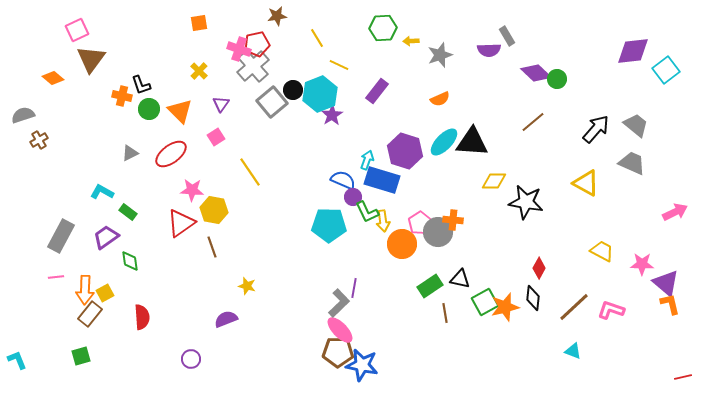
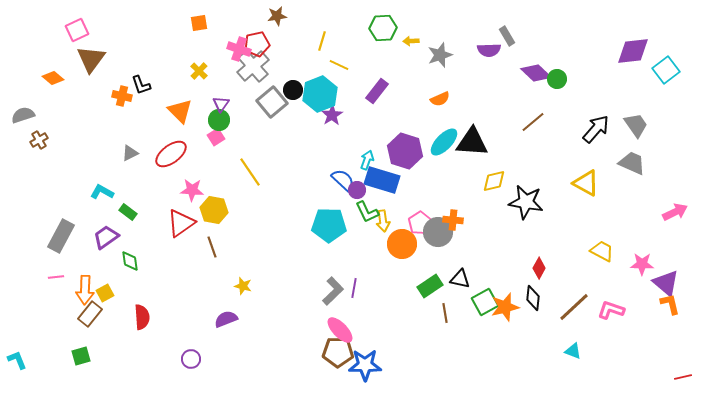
yellow line at (317, 38): moved 5 px right, 3 px down; rotated 48 degrees clockwise
green circle at (149, 109): moved 70 px right, 11 px down
gray trapezoid at (636, 125): rotated 16 degrees clockwise
blue semicircle at (343, 180): rotated 20 degrees clockwise
yellow diamond at (494, 181): rotated 15 degrees counterclockwise
purple circle at (353, 197): moved 4 px right, 7 px up
yellow star at (247, 286): moved 4 px left
gray L-shape at (339, 303): moved 6 px left, 12 px up
blue star at (362, 365): moved 3 px right; rotated 12 degrees counterclockwise
